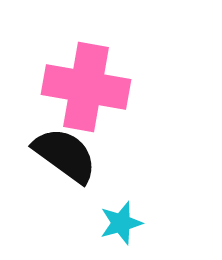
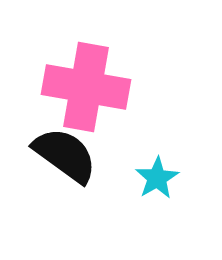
cyan star: moved 36 px right, 45 px up; rotated 15 degrees counterclockwise
